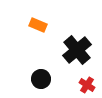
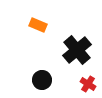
black circle: moved 1 px right, 1 px down
red cross: moved 1 px right, 1 px up
